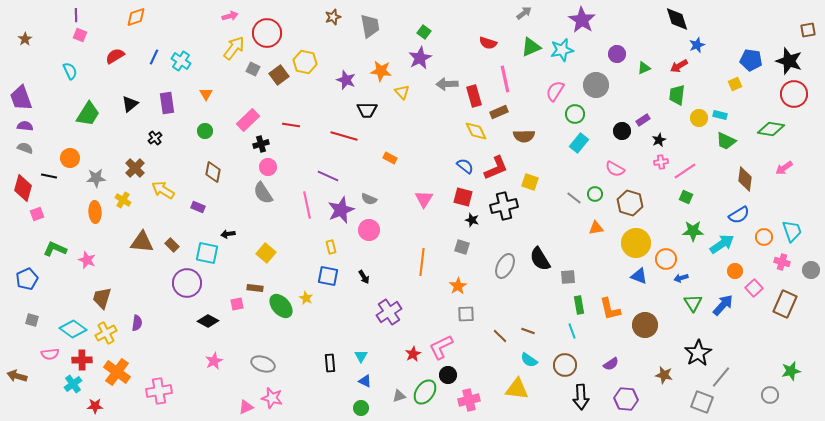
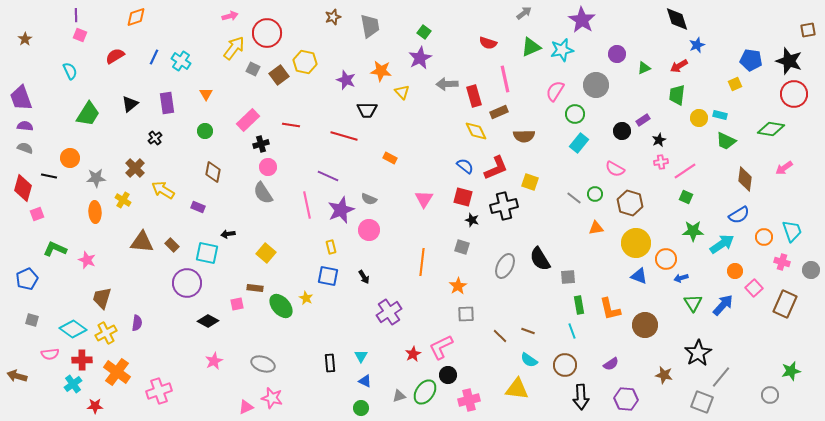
pink cross at (159, 391): rotated 10 degrees counterclockwise
